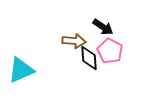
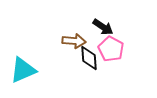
pink pentagon: moved 1 px right, 2 px up
cyan triangle: moved 2 px right
